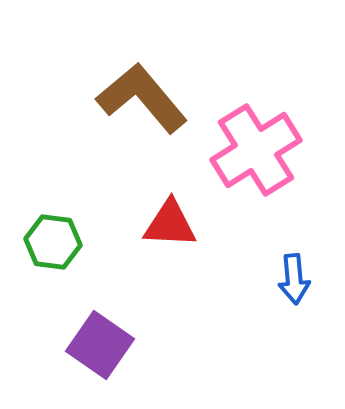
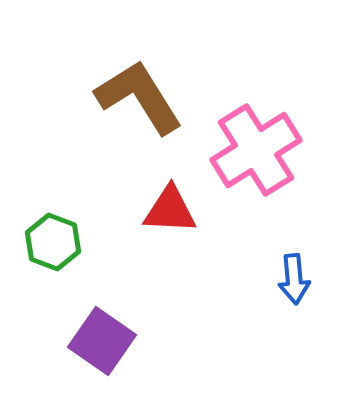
brown L-shape: moved 3 px left, 1 px up; rotated 8 degrees clockwise
red triangle: moved 14 px up
green hexagon: rotated 14 degrees clockwise
purple square: moved 2 px right, 4 px up
